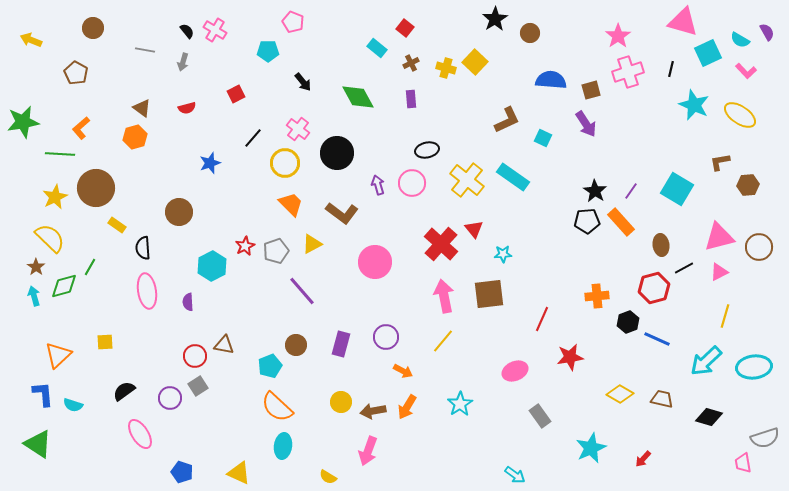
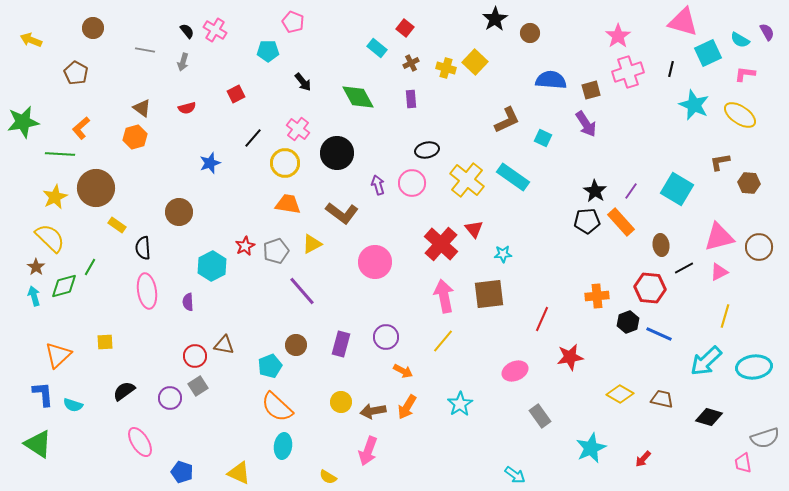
pink L-shape at (746, 71): moved 1 px left, 3 px down; rotated 140 degrees clockwise
brown hexagon at (748, 185): moved 1 px right, 2 px up; rotated 10 degrees clockwise
orange trapezoid at (291, 204): moved 3 px left; rotated 36 degrees counterclockwise
red hexagon at (654, 288): moved 4 px left; rotated 20 degrees clockwise
blue line at (657, 339): moved 2 px right, 5 px up
pink ellipse at (140, 434): moved 8 px down
